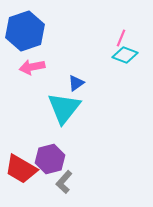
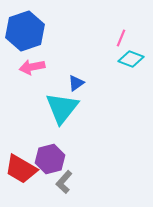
cyan diamond: moved 6 px right, 4 px down
cyan triangle: moved 2 px left
